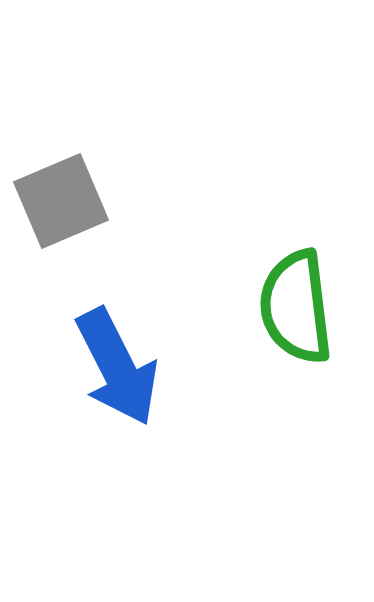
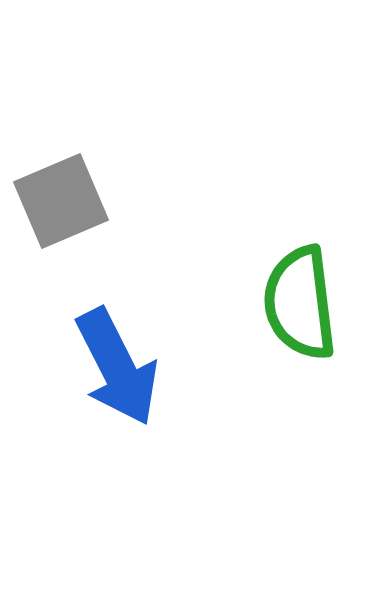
green semicircle: moved 4 px right, 4 px up
